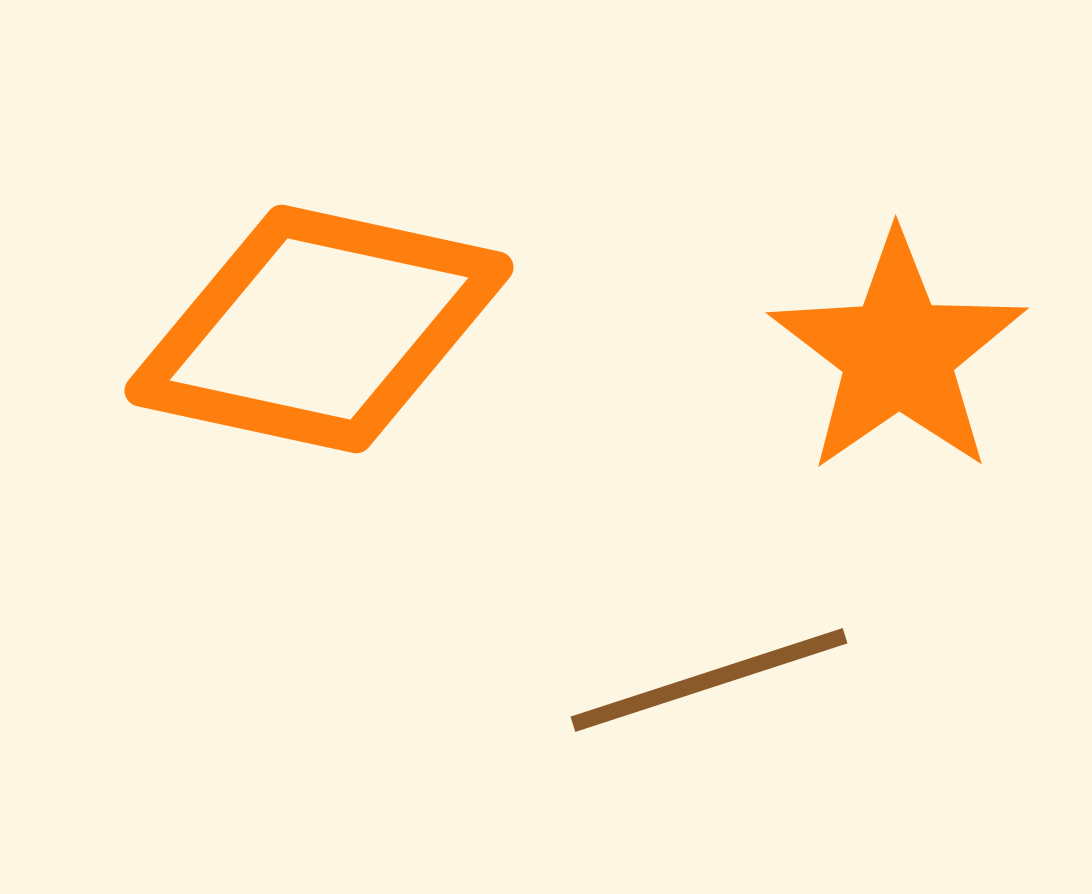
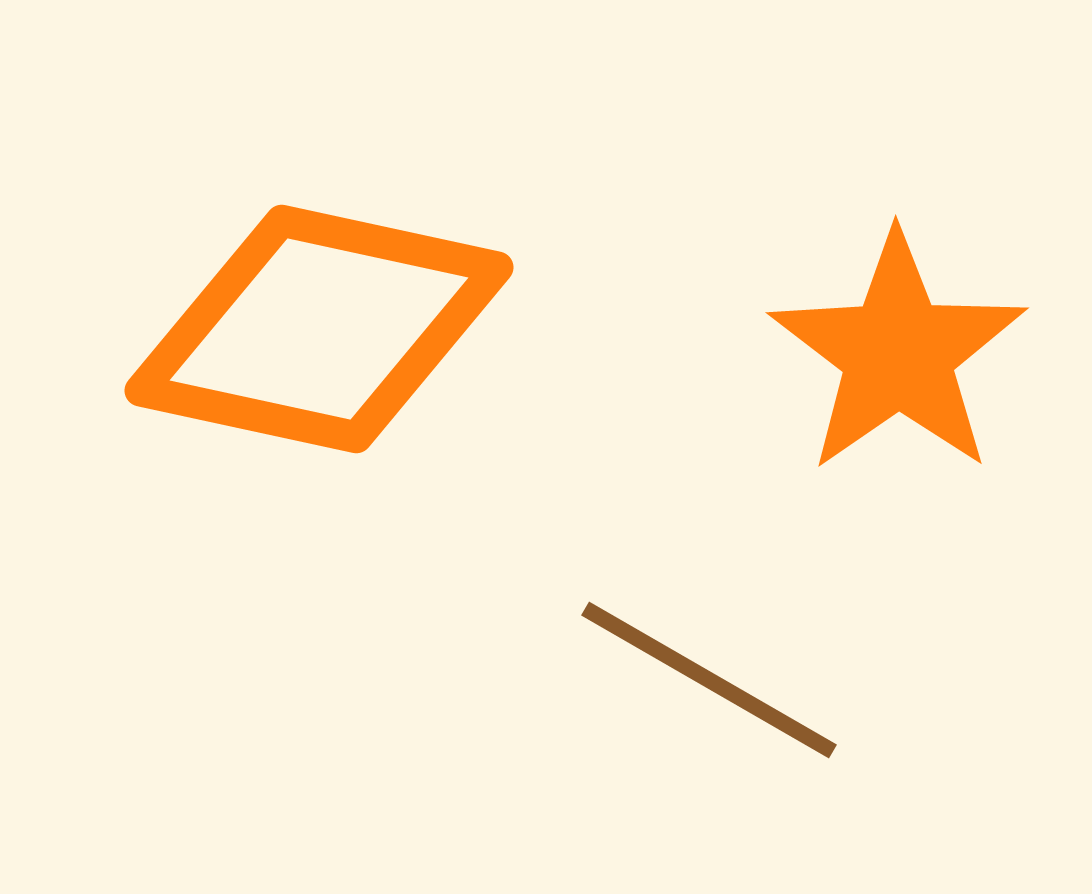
brown line: rotated 48 degrees clockwise
